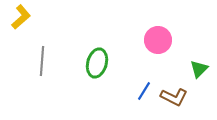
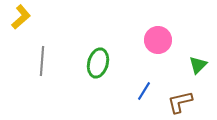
green ellipse: moved 1 px right
green triangle: moved 1 px left, 4 px up
brown L-shape: moved 6 px right, 5 px down; rotated 140 degrees clockwise
